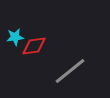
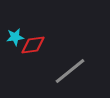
red diamond: moved 1 px left, 1 px up
